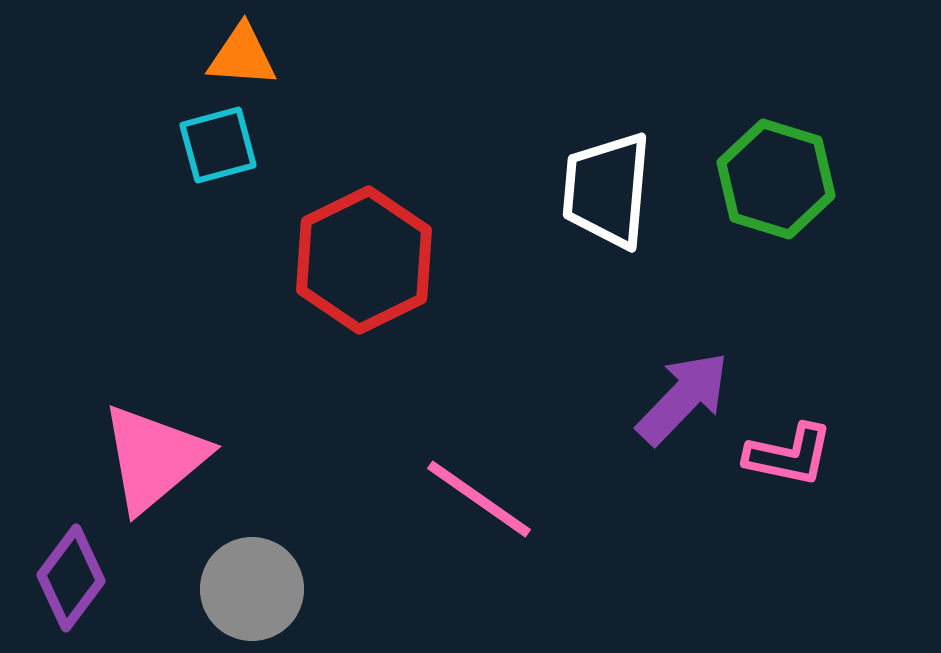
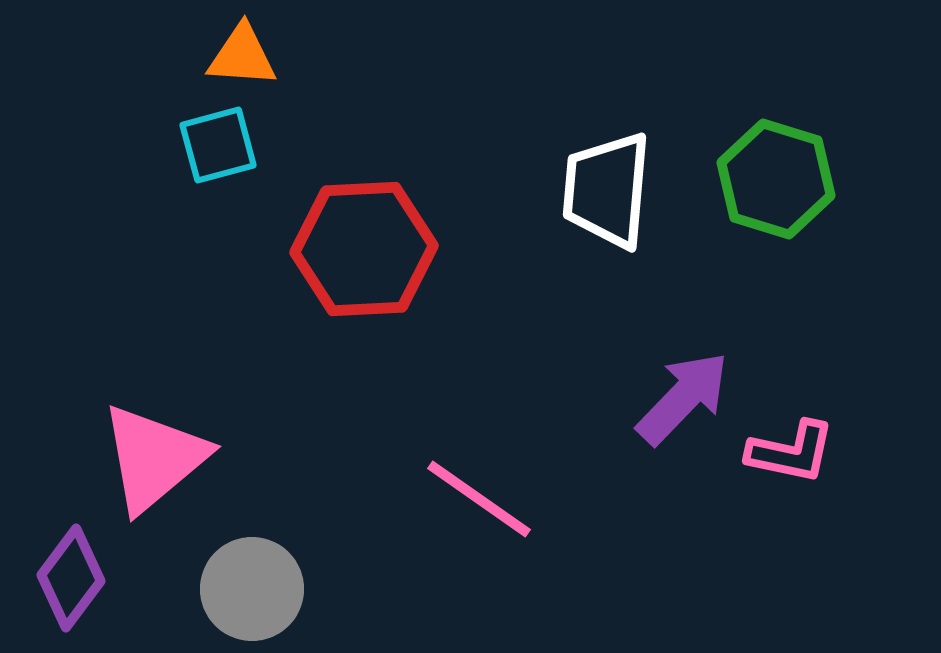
red hexagon: moved 11 px up; rotated 23 degrees clockwise
pink L-shape: moved 2 px right, 3 px up
